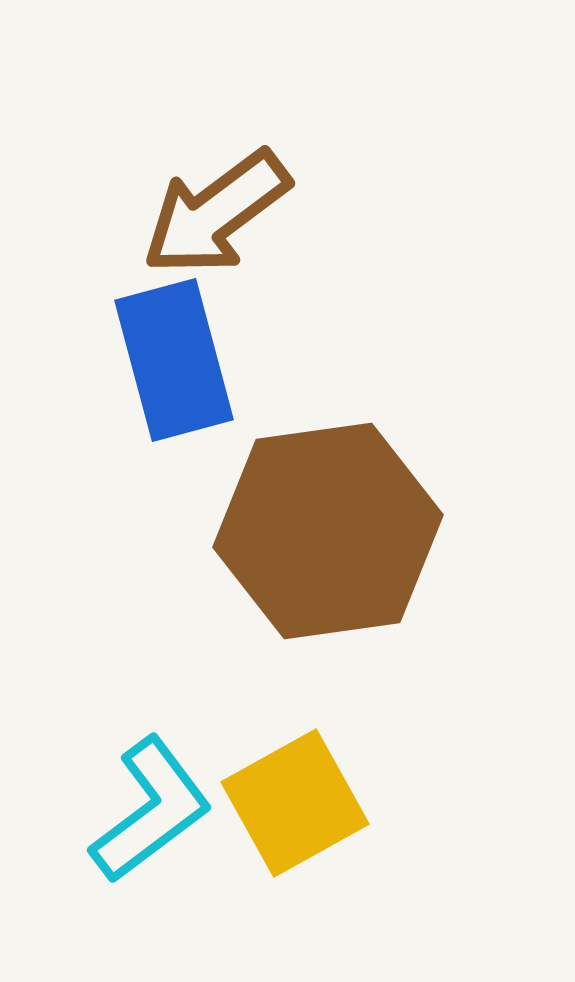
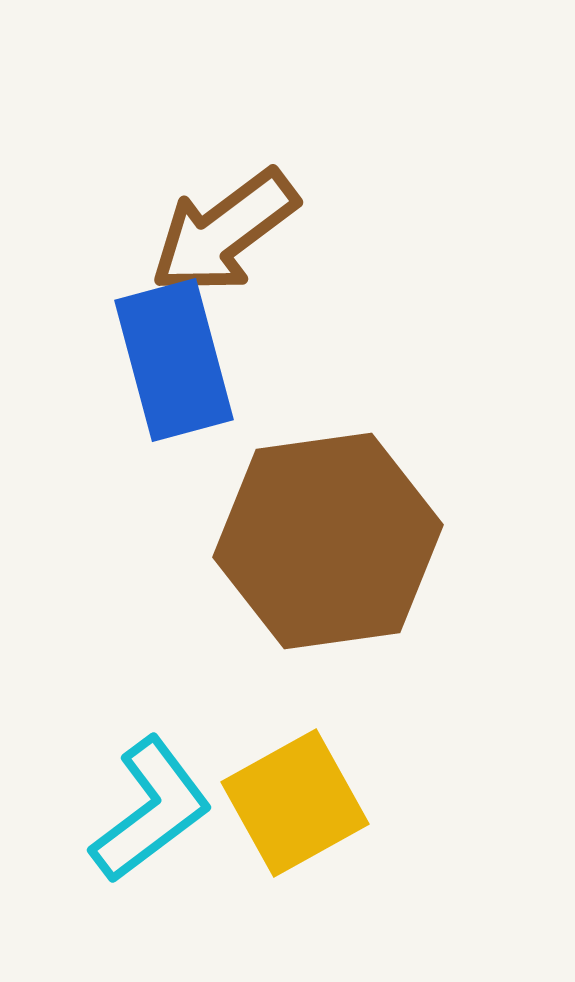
brown arrow: moved 8 px right, 19 px down
brown hexagon: moved 10 px down
